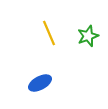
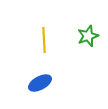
yellow line: moved 5 px left, 7 px down; rotated 20 degrees clockwise
